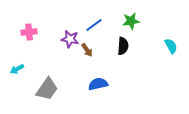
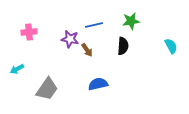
blue line: rotated 24 degrees clockwise
